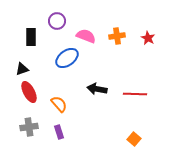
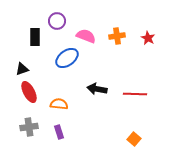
black rectangle: moved 4 px right
orange semicircle: rotated 42 degrees counterclockwise
